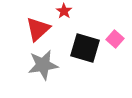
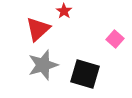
black square: moved 26 px down
gray star: rotated 8 degrees counterclockwise
